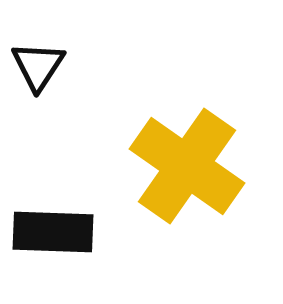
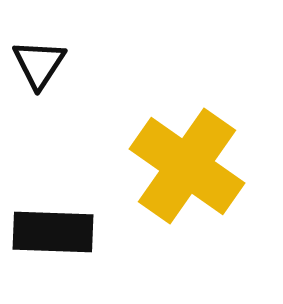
black triangle: moved 1 px right, 2 px up
